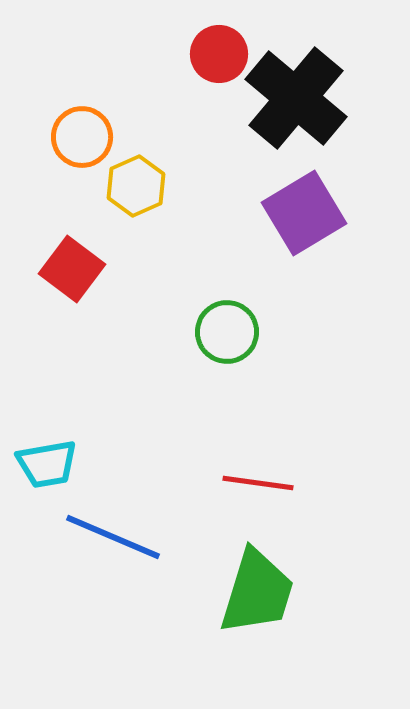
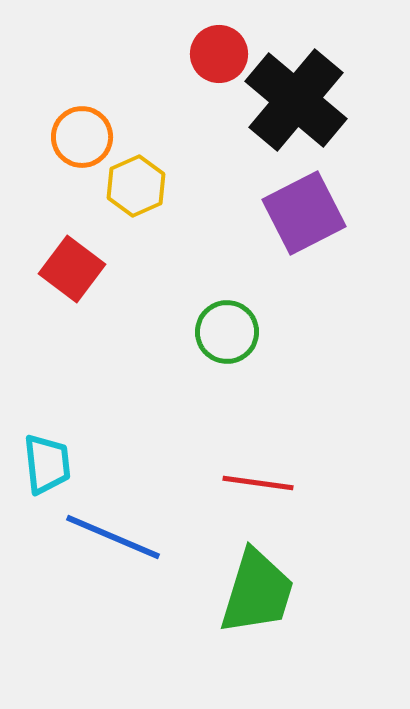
black cross: moved 2 px down
purple square: rotated 4 degrees clockwise
cyan trapezoid: rotated 86 degrees counterclockwise
